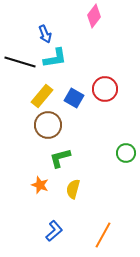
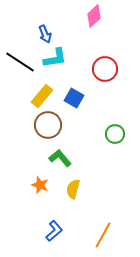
pink diamond: rotated 10 degrees clockwise
black line: rotated 16 degrees clockwise
red circle: moved 20 px up
green circle: moved 11 px left, 19 px up
green L-shape: rotated 65 degrees clockwise
